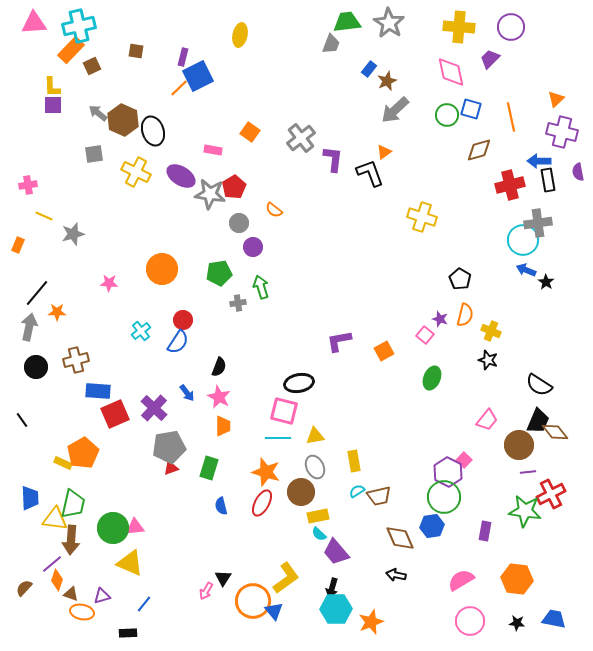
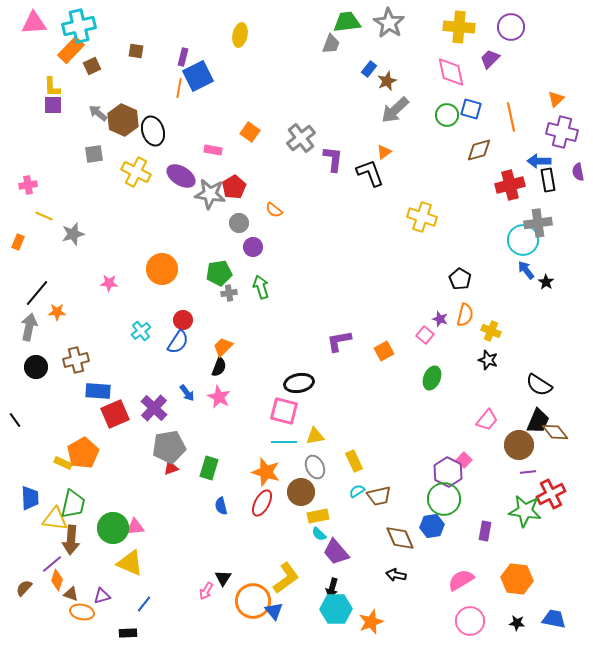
orange line at (179, 88): rotated 36 degrees counterclockwise
orange rectangle at (18, 245): moved 3 px up
blue arrow at (526, 270): rotated 30 degrees clockwise
gray cross at (238, 303): moved 9 px left, 10 px up
black line at (22, 420): moved 7 px left
orange trapezoid at (223, 426): moved 79 px up; rotated 135 degrees counterclockwise
cyan line at (278, 438): moved 6 px right, 4 px down
yellow rectangle at (354, 461): rotated 15 degrees counterclockwise
green circle at (444, 497): moved 2 px down
